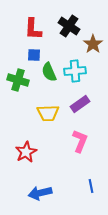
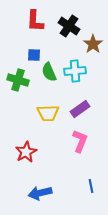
red L-shape: moved 2 px right, 8 px up
purple rectangle: moved 5 px down
